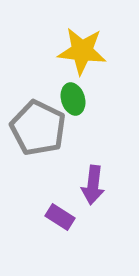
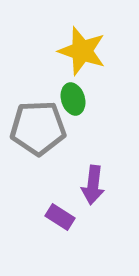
yellow star: rotated 12 degrees clockwise
gray pentagon: rotated 28 degrees counterclockwise
